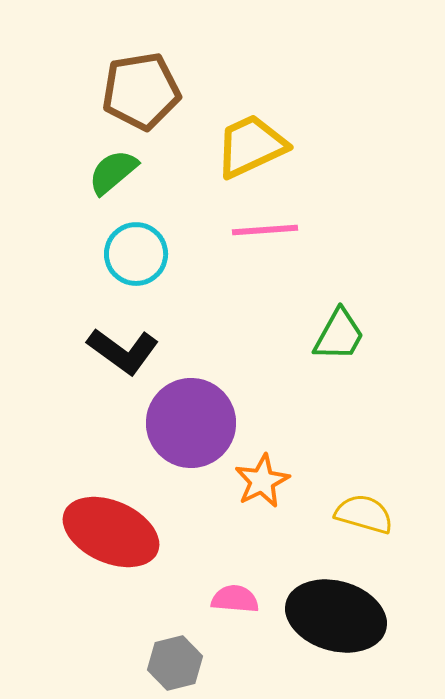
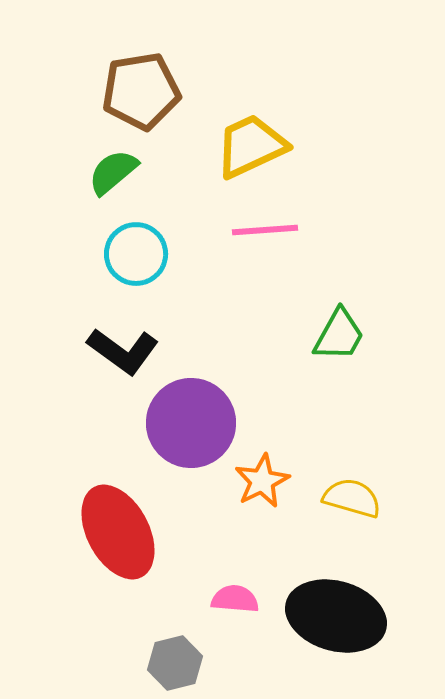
yellow semicircle: moved 12 px left, 16 px up
red ellipse: moved 7 px right; rotated 38 degrees clockwise
